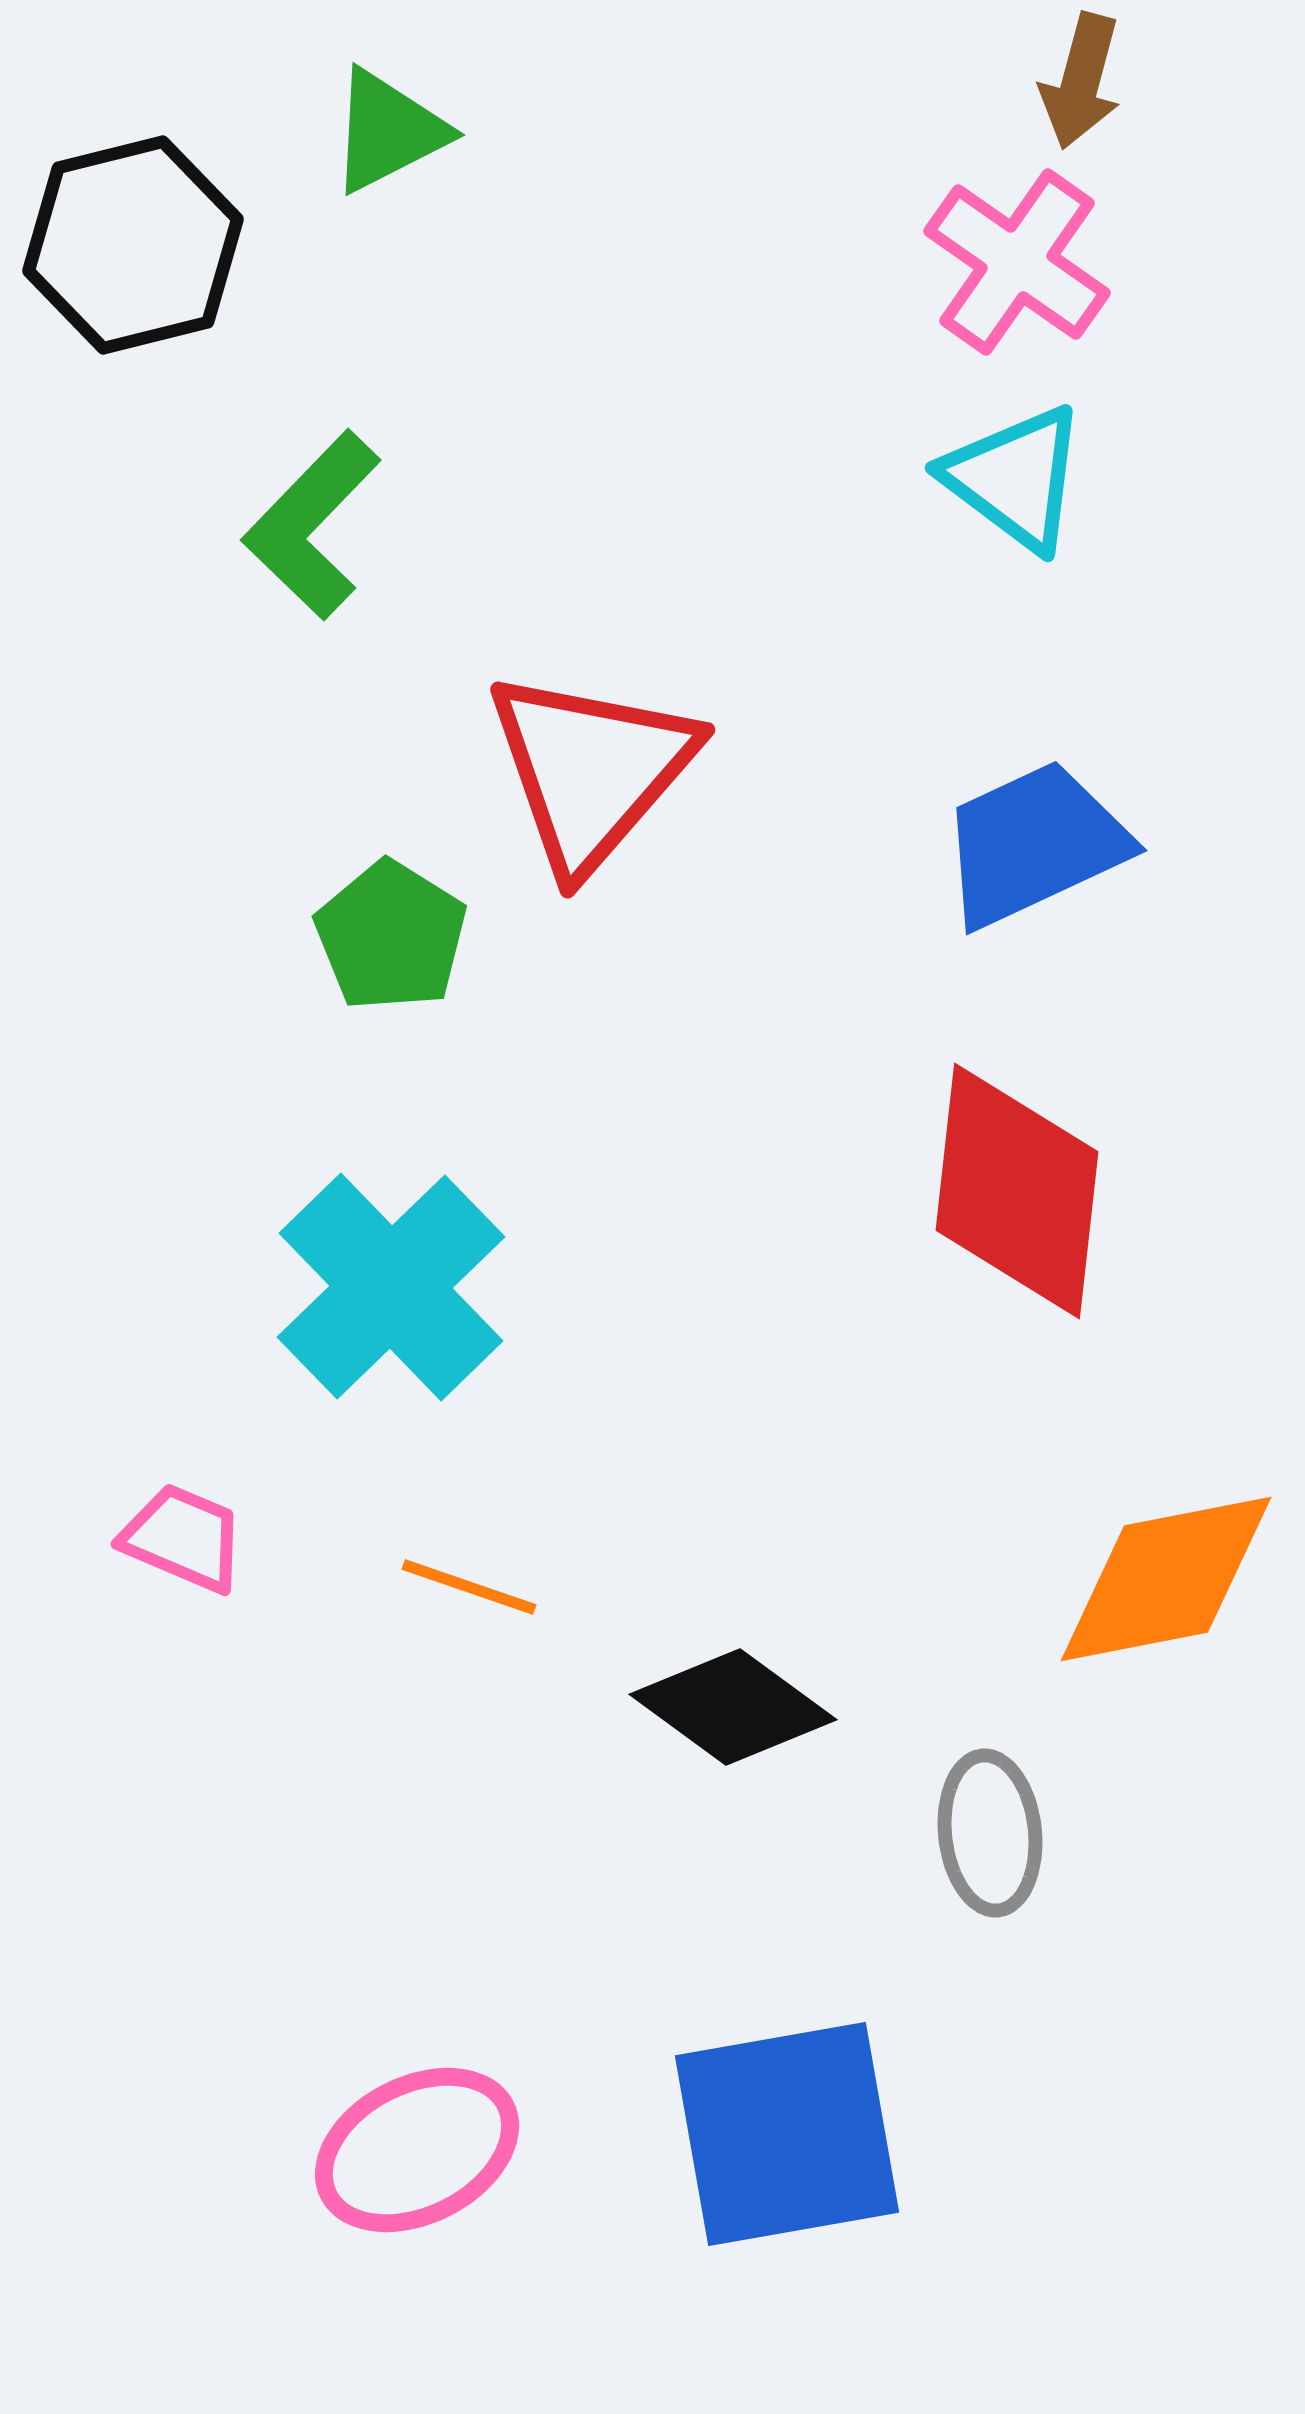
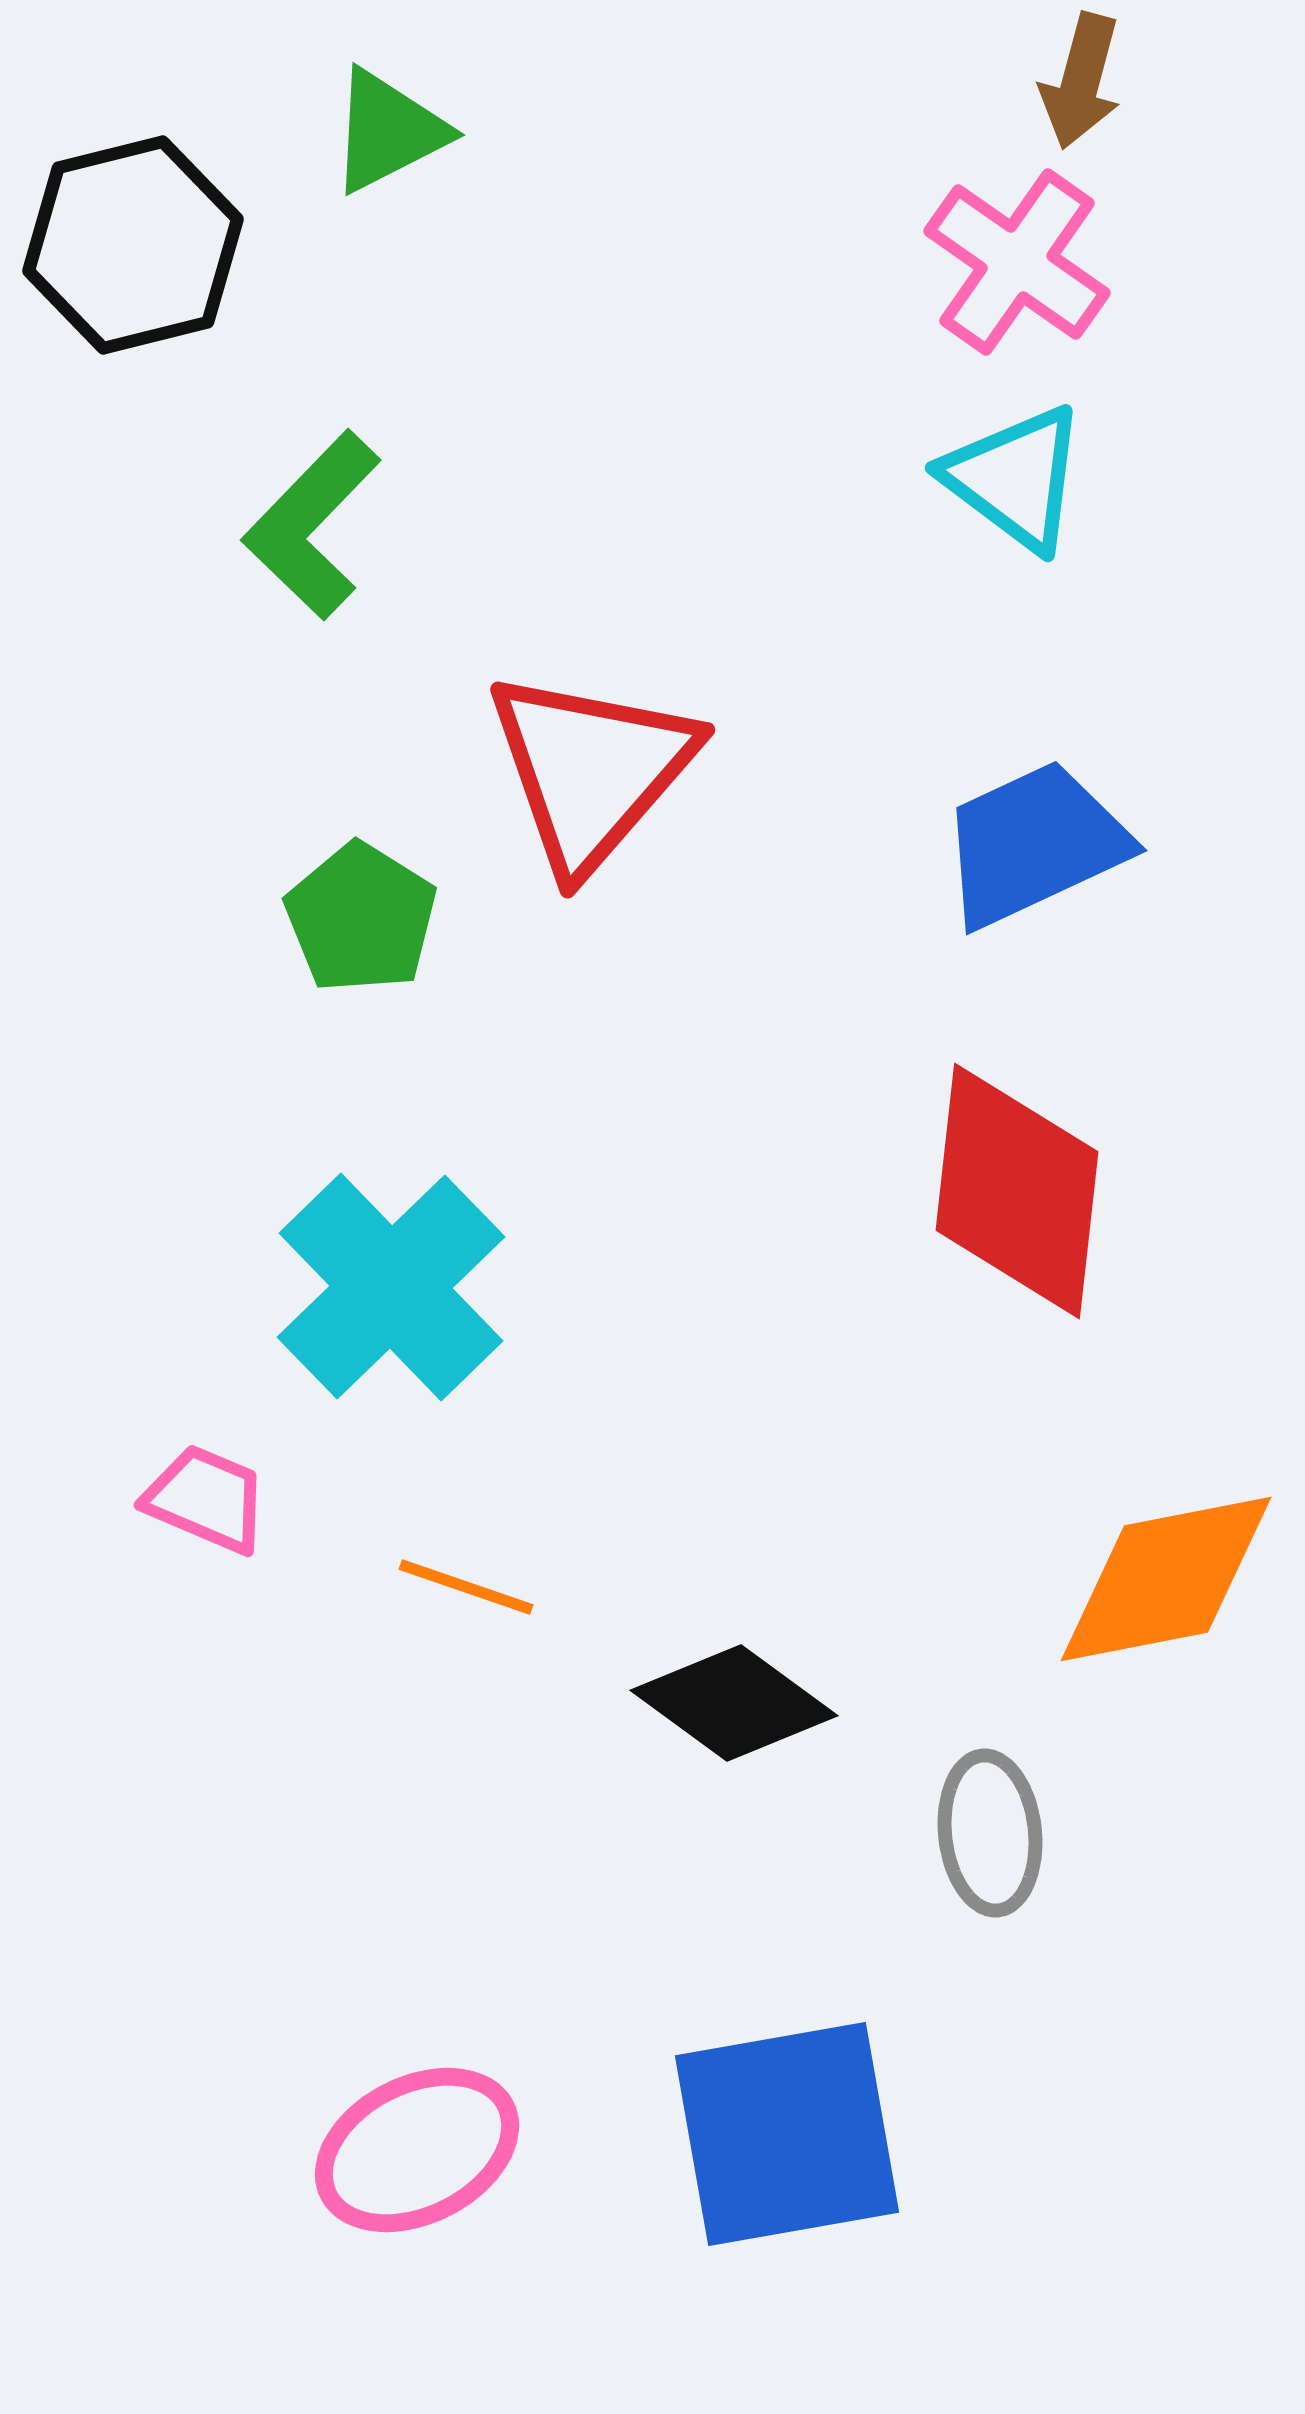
green pentagon: moved 30 px left, 18 px up
pink trapezoid: moved 23 px right, 39 px up
orange line: moved 3 px left
black diamond: moved 1 px right, 4 px up
